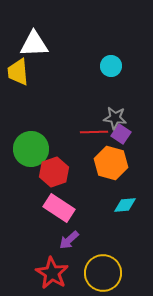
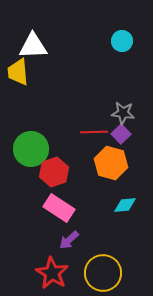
white triangle: moved 1 px left, 2 px down
cyan circle: moved 11 px right, 25 px up
gray star: moved 8 px right, 5 px up
purple square: rotated 12 degrees clockwise
